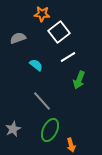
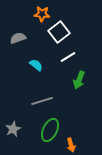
gray line: rotated 65 degrees counterclockwise
